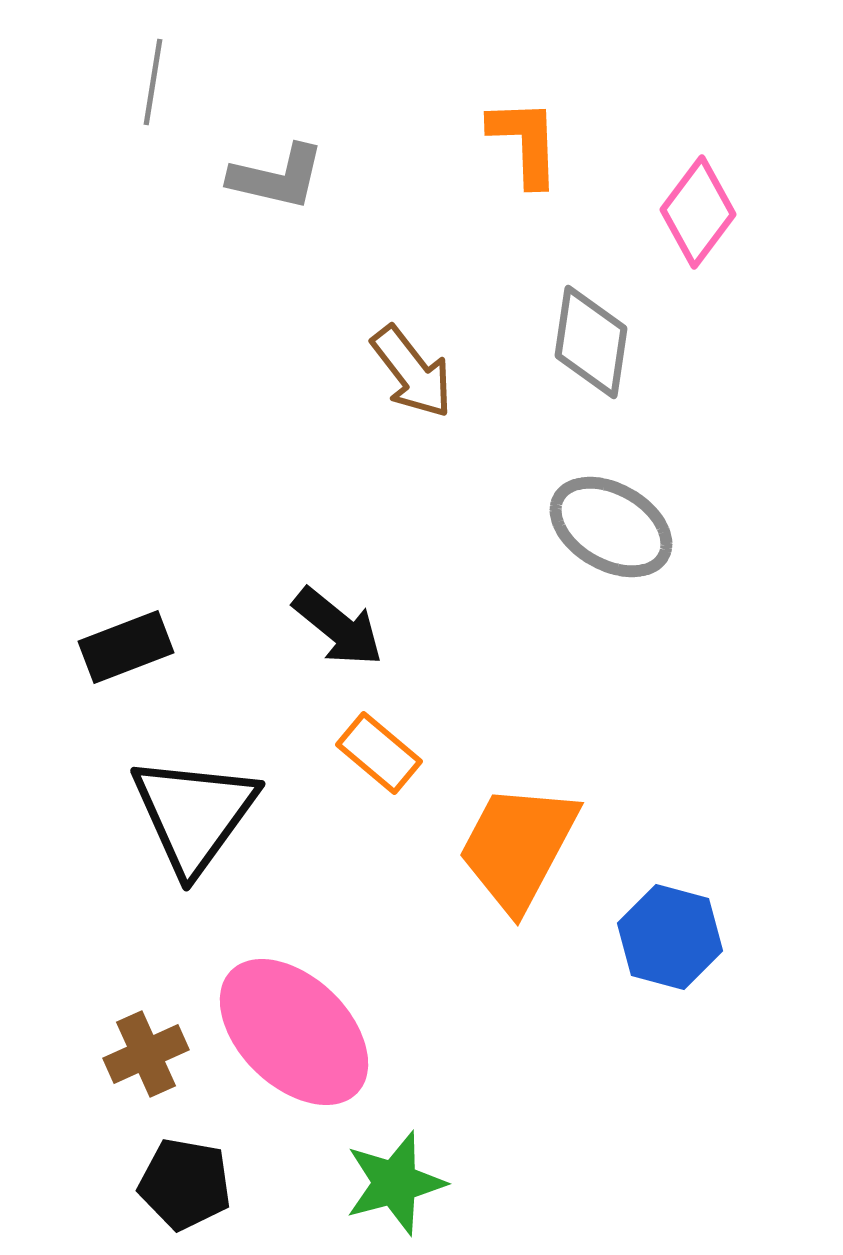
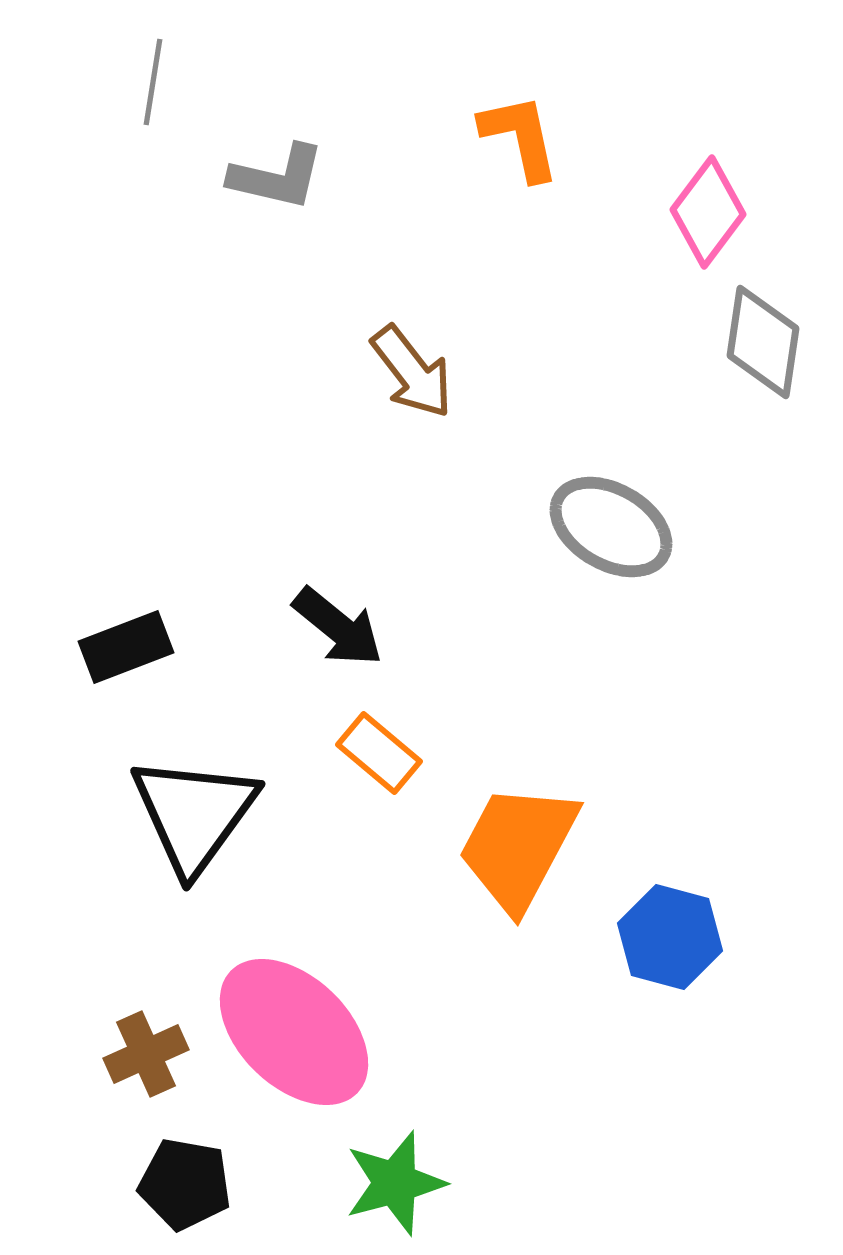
orange L-shape: moved 5 px left, 5 px up; rotated 10 degrees counterclockwise
pink diamond: moved 10 px right
gray diamond: moved 172 px right
